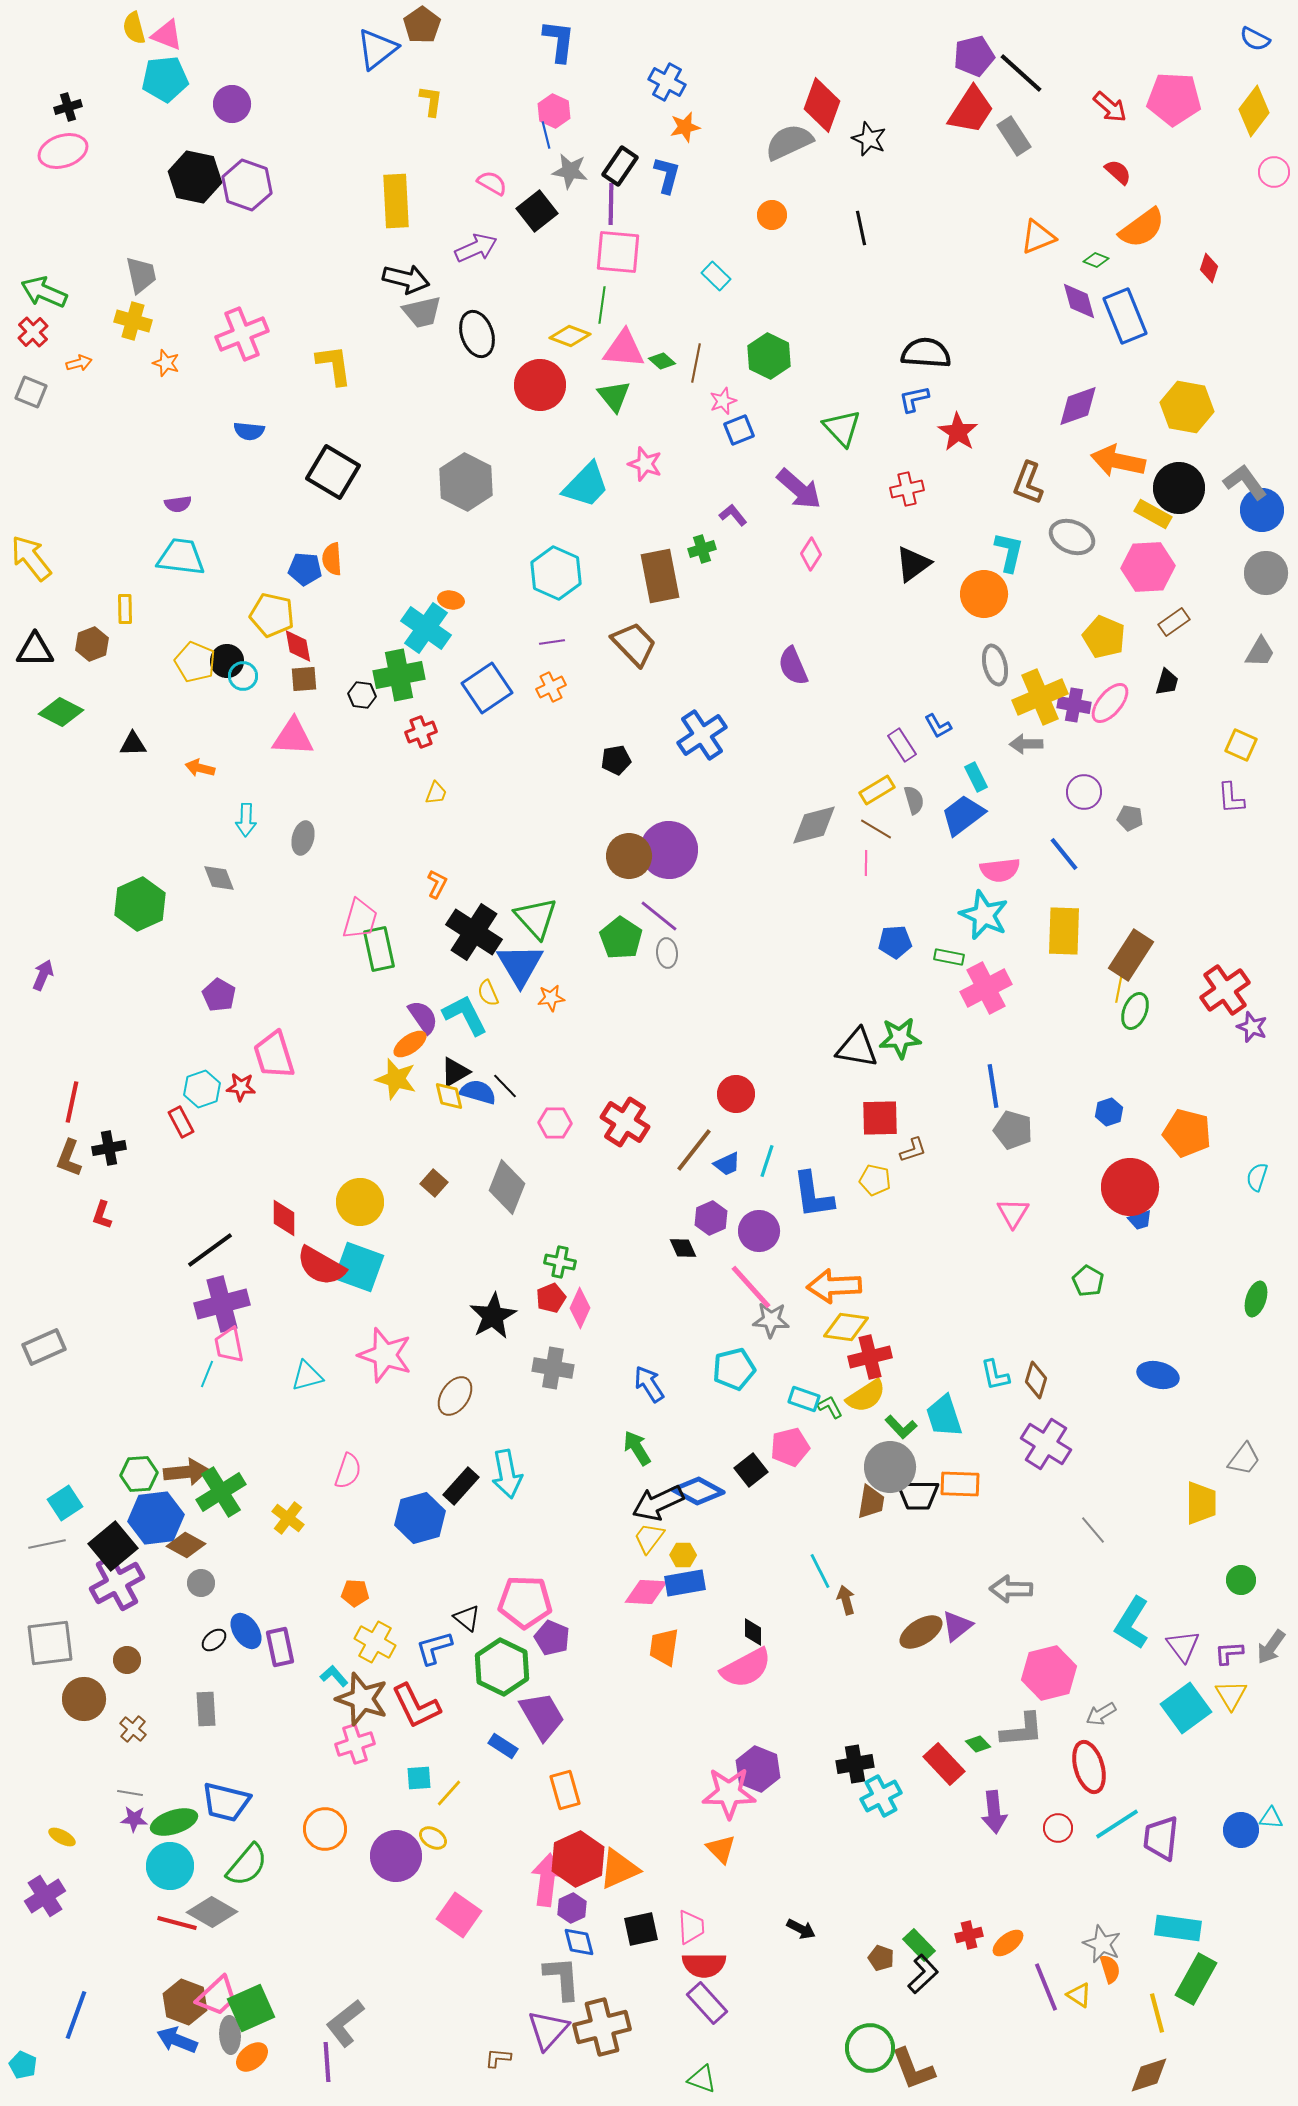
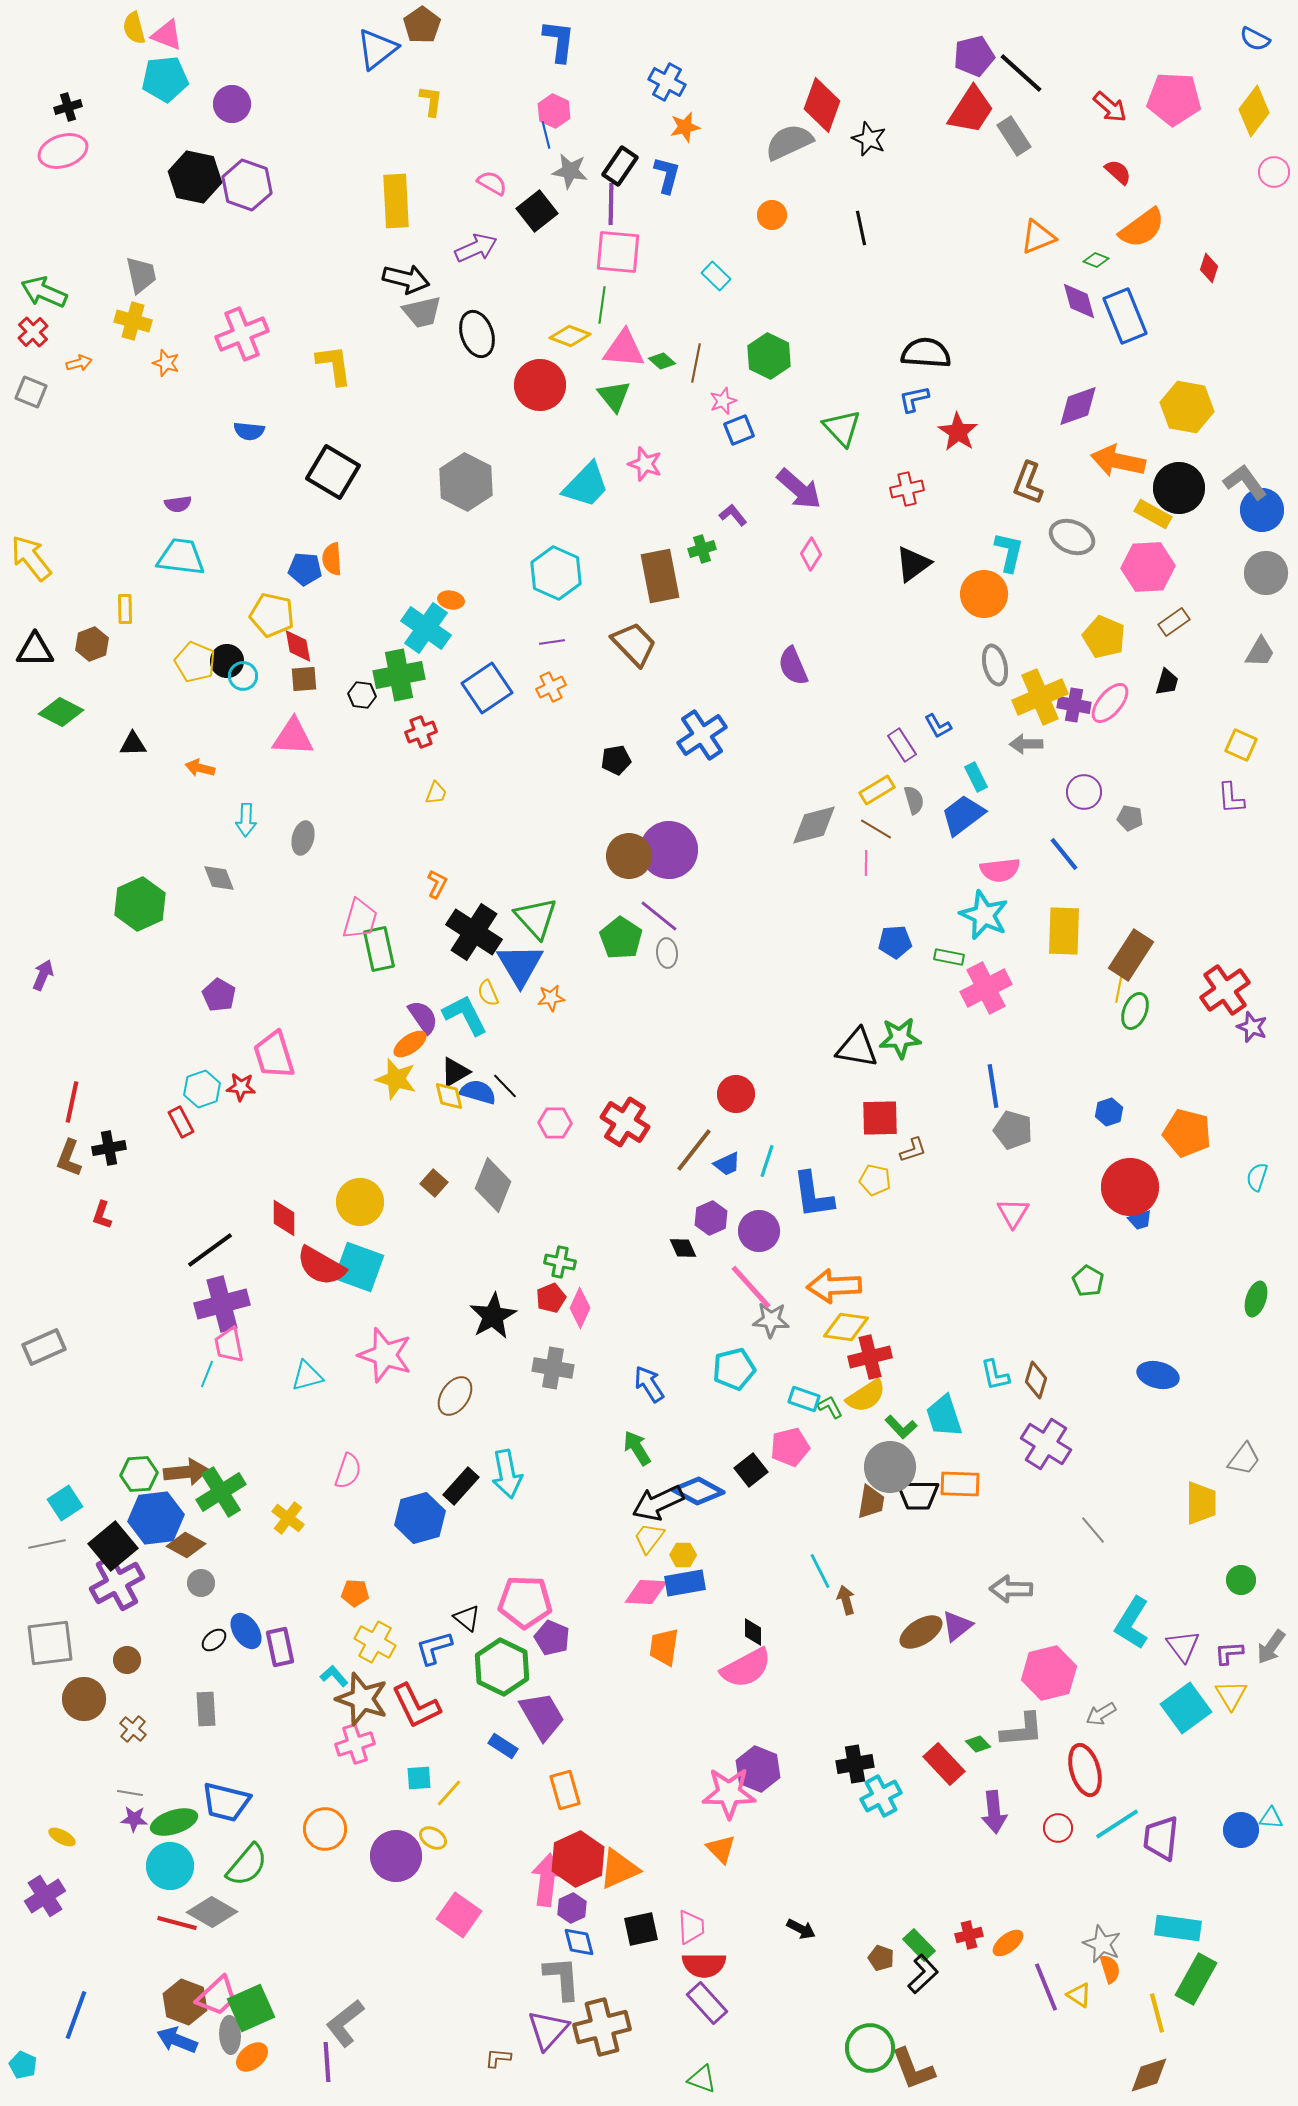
gray diamond at (507, 1187): moved 14 px left, 2 px up
red ellipse at (1089, 1767): moved 4 px left, 3 px down
